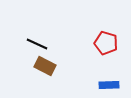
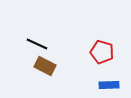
red pentagon: moved 4 px left, 9 px down
